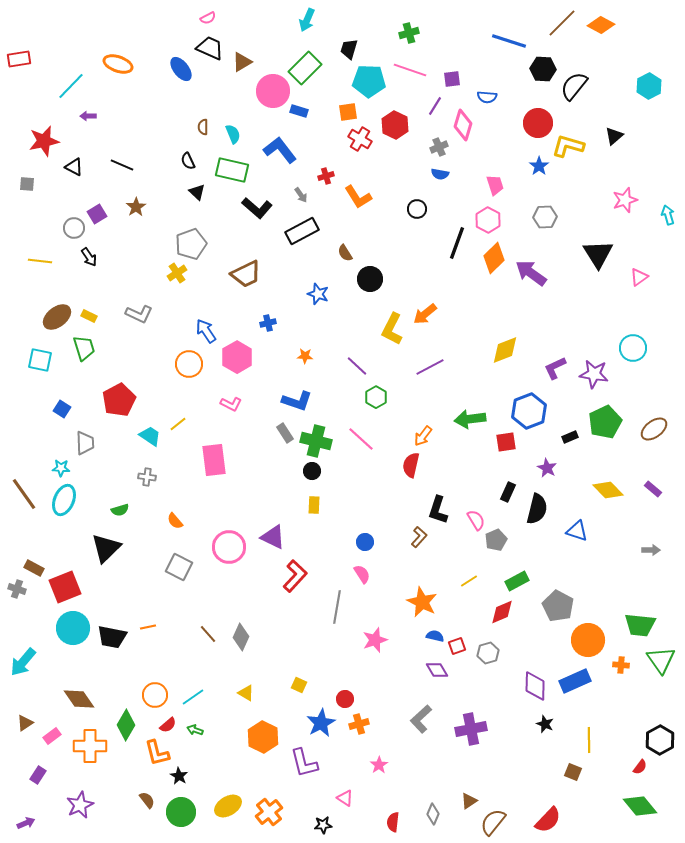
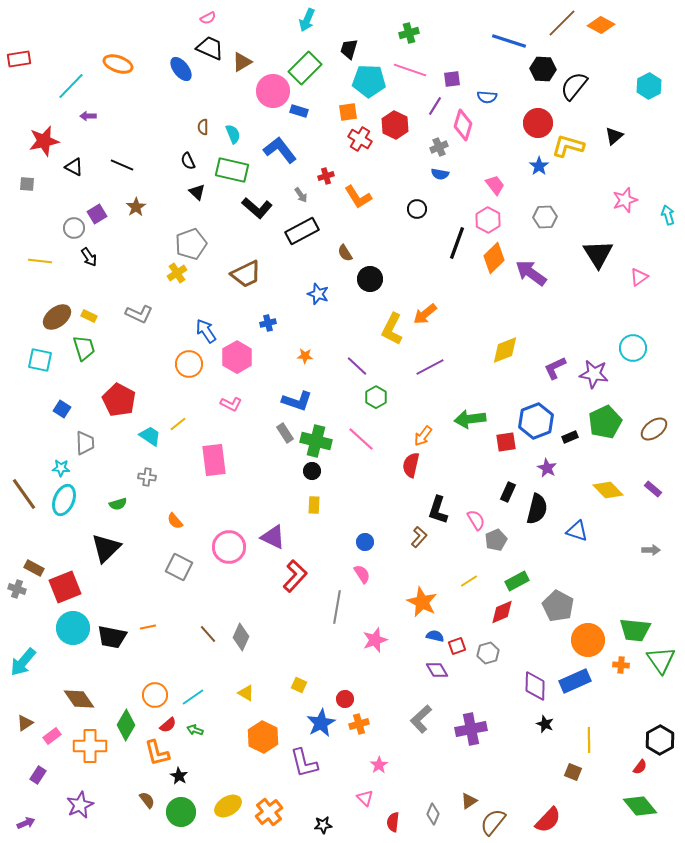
pink trapezoid at (495, 185): rotated 20 degrees counterclockwise
red pentagon at (119, 400): rotated 16 degrees counterclockwise
blue hexagon at (529, 411): moved 7 px right, 10 px down
green semicircle at (120, 510): moved 2 px left, 6 px up
green trapezoid at (640, 625): moved 5 px left, 5 px down
pink triangle at (345, 798): moved 20 px right; rotated 12 degrees clockwise
